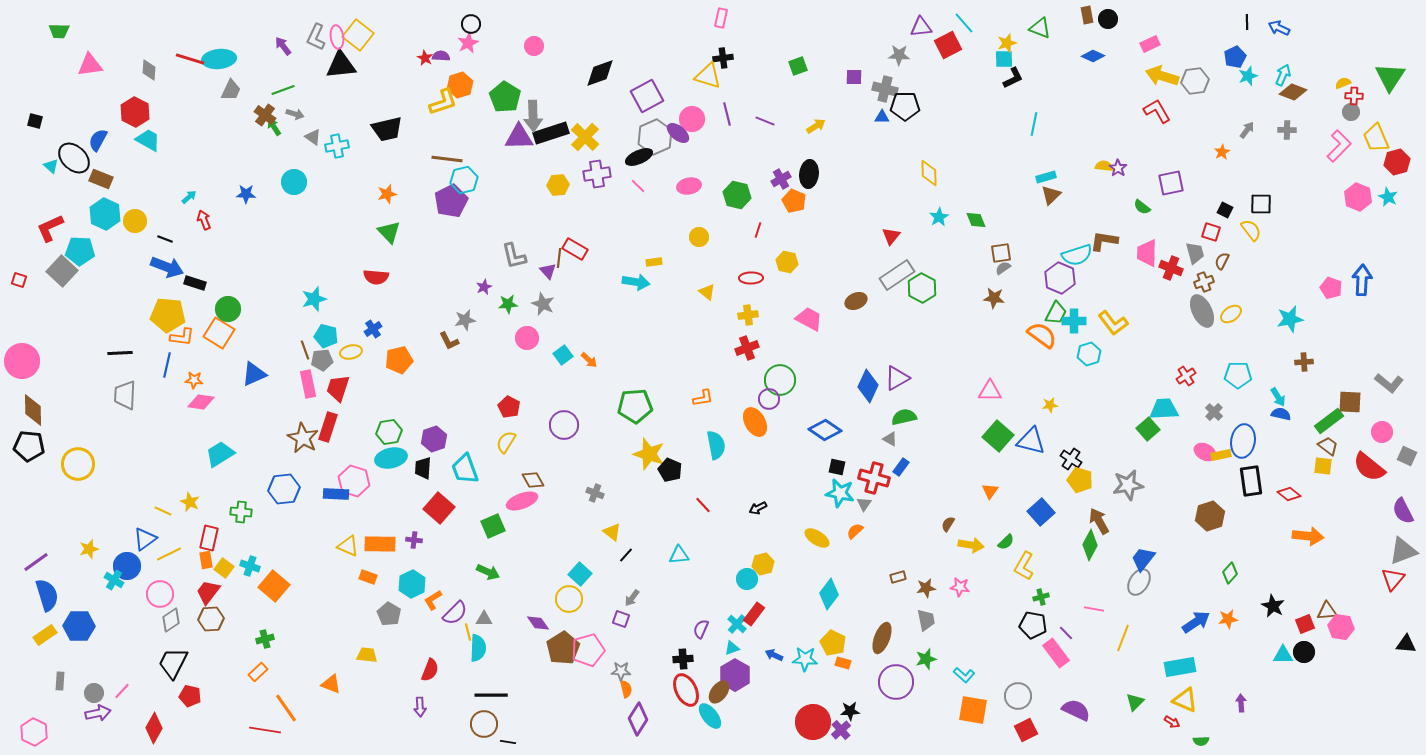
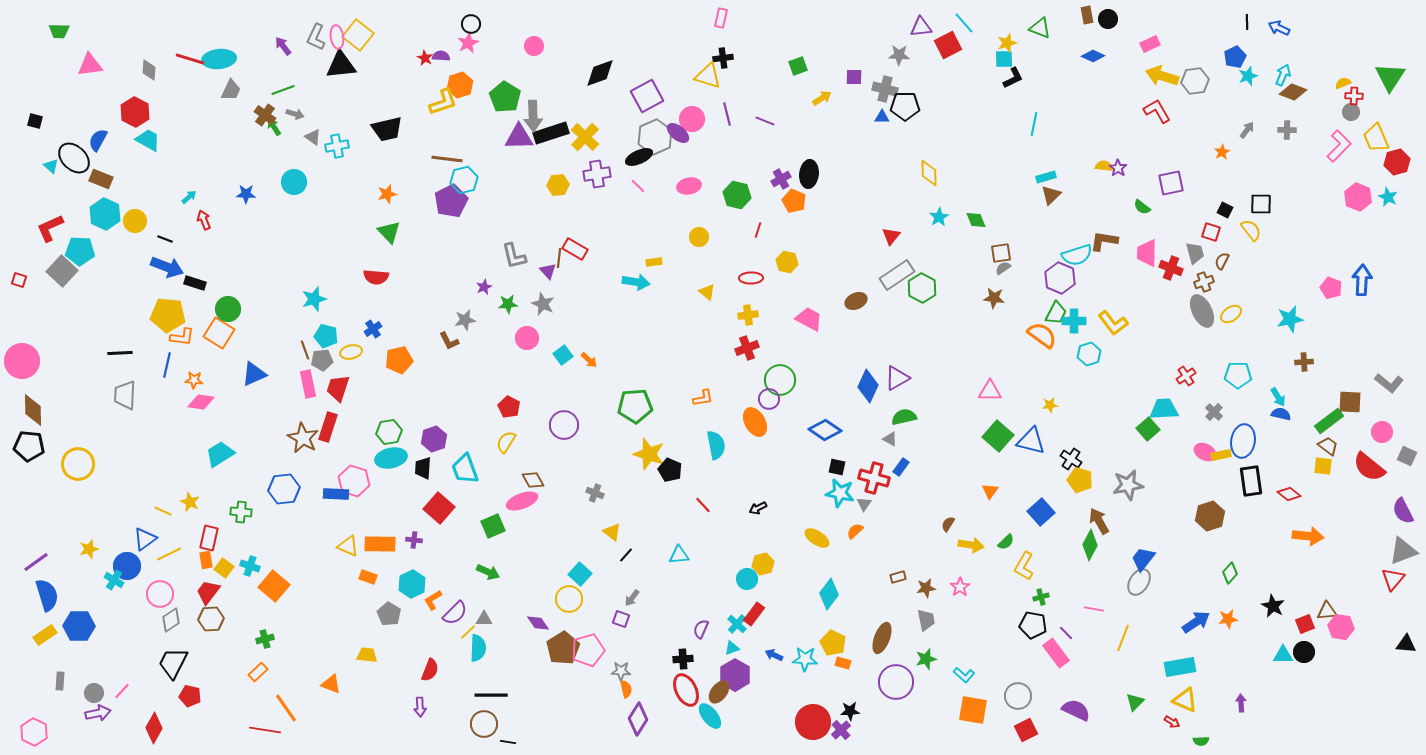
yellow arrow at (816, 126): moved 6 px right, 28 px up
pink star at (960, 587): rotated 30 degrees clockwise
yellow line at (468, 632): rotated 60 degrees clockwise
